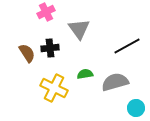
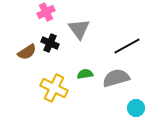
black cross: moved 5 px up; rotated 30 degrees clockwise
brown semicircle: moved 1 px up; rotated 90 degrees clockwise
gray semicircle: moved 1 px right, 4 px up
